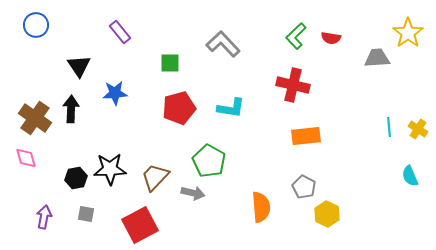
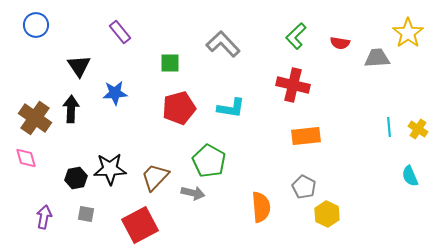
red semicircle: moved 9 px right, 5 px down
